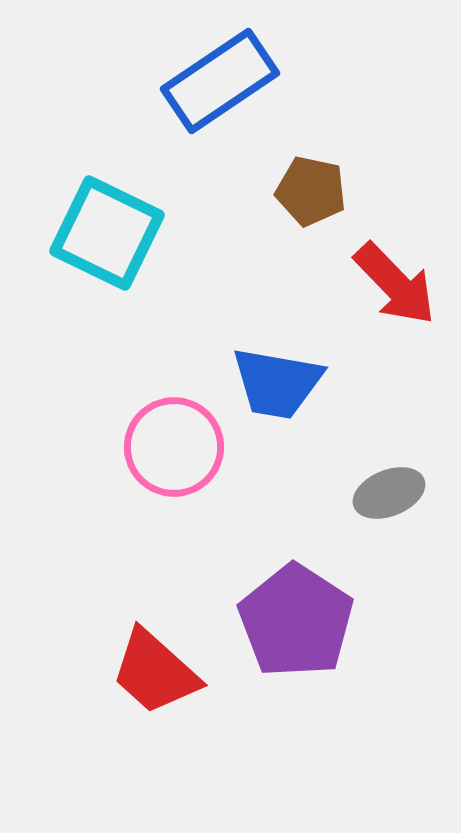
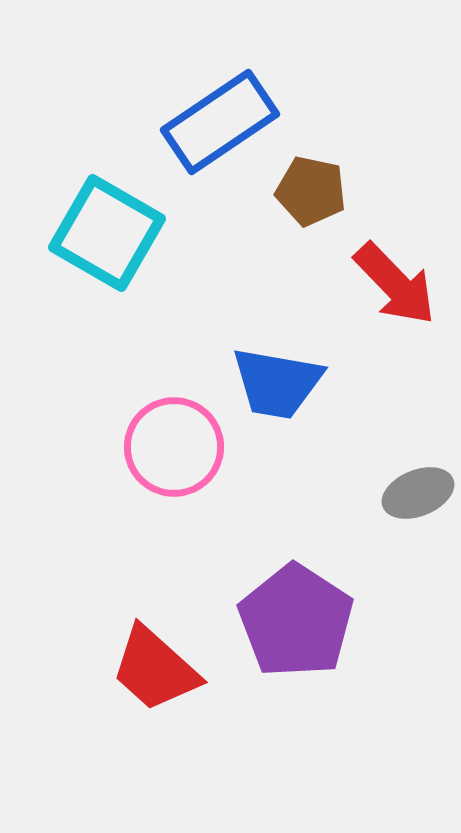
blue rectangle: moved 41 px down
cyan square: rotated 4 degrees clockwise
gray ellipse: moved 29 px right
red trapezoid: moved 3 px up
